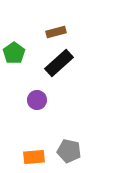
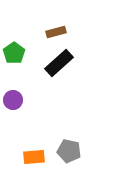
purple circle: moved 24 px left
